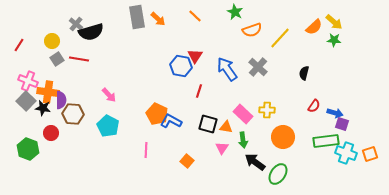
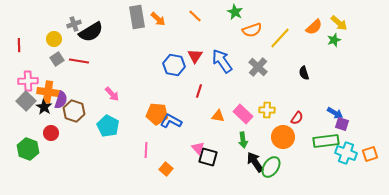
yellow arrow at (334, 22): moved 5 px right, 1 px down
gray cross at (76, 24): moved 2 px left; rotated 32 degrees clockwise
black semicircle at (91, 32): rotated 15 degrees counterclockwise
green star at (334, 40): rotated 24 degrees counterclockwise
yellow circle at (52, 41): moved 2 px right, 2 px up
red line at (19, 45): rotated 32 degrees counterclockwise
red line at (79, 59): moved 2 px down
blue hexagon at (181, 66): moved 7 px left, 1 px up
blue arrow at (227, 69): moved 5 px left, 8 px up
black semicircle at (304, 73): rotated 32 degrees counterclockwise
pink cross at (28, 81): rotated 24 degrees counterclockwise
pink arrow at (109, 95): moved 3 px right, 1 px up
purple semicircle at (61, 100): rotated 18 degrees clockwise
red semicircle at (314, 106): moved 17 px left, 12 px down
black star at (43, 108): moved 1 px right, 1 px up; rotated 21 degrees clockwise
blue arrow at (335, 113): rotated 14 degrees clockwise
brown hexagon at (73, 114): moved 1 px right, 3 px up; rotated 15 degrees clockwise
orange pentagon at (157, 114): rotated 20 degrees counterclockwise
black square at (208, 124): moved 33 px down
orange triangle at (226, 127): moved 8 px left, 11 px up
pink triangle at (222, 148): moved 24 px left; rotated 16 degrees counterclockwise
orange square at (187, 161): moved 21 px left, 8 px down
black arrow at (255, 162): rotated 20 degrees clockwise
green ellipse at (278, 174): moved 7 px left, 7 px up
